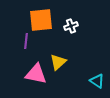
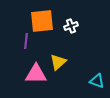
orange square: moved 1 px right, 1 px down
pink triangle: rotated 10 degrees counterclockwise
cyan triangle: rotated 14 degrees counterclockwise
